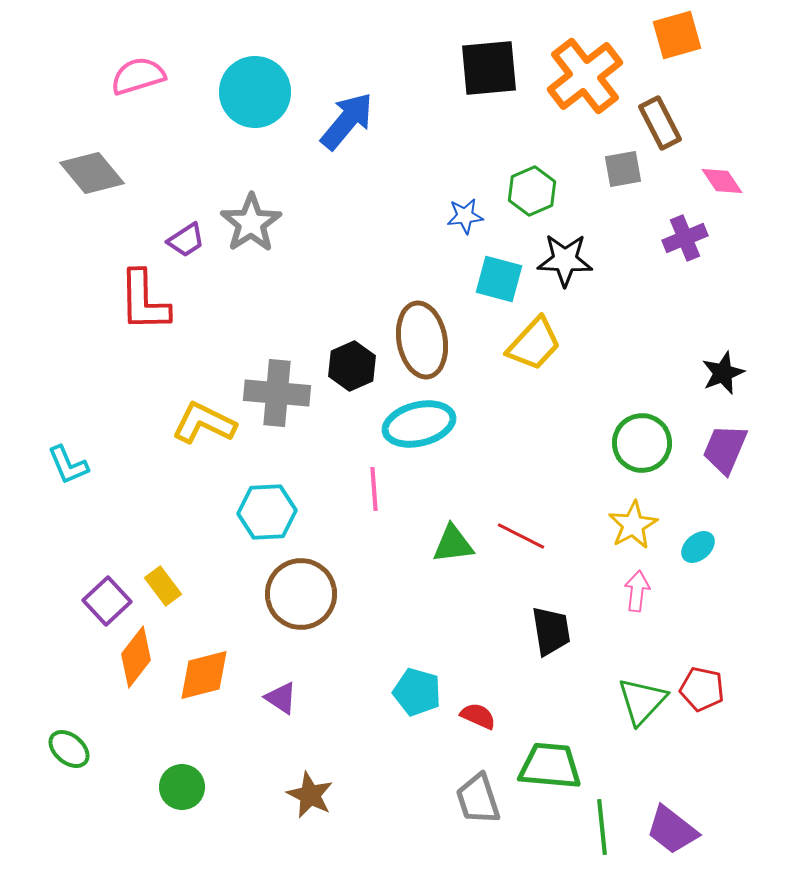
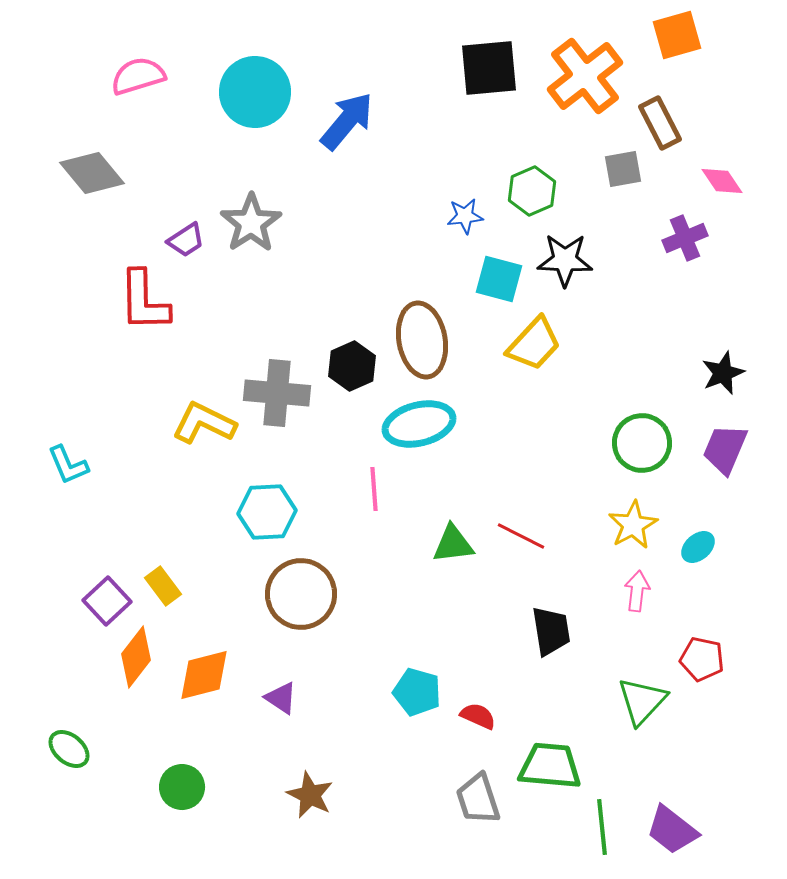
red pentagon at (702, 689): moved 30 px up
